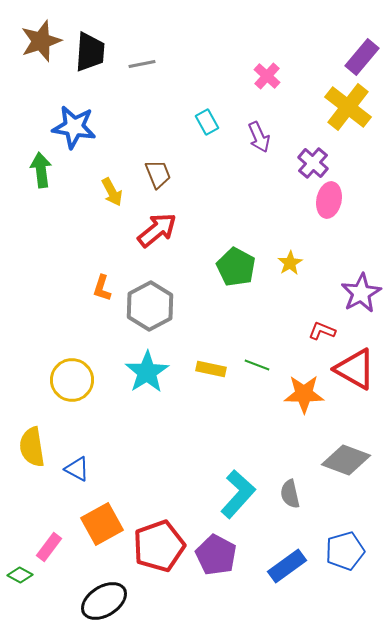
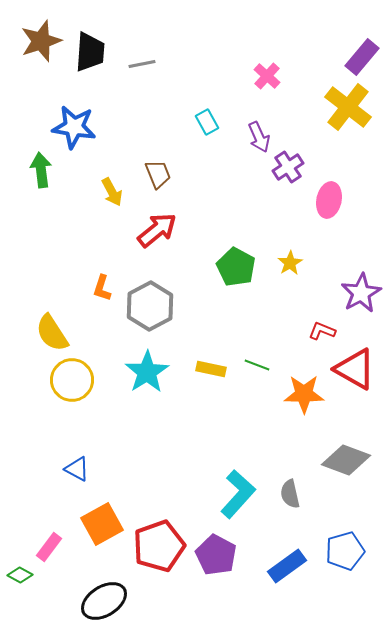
purple cross: moved 25 px left, 4 px down; rotated 16 degrees clockwise
yellow semicircle: moved 20 px right, 114 px up; rotated 24 degrees counterclockwise
